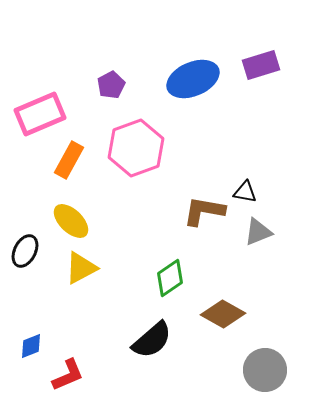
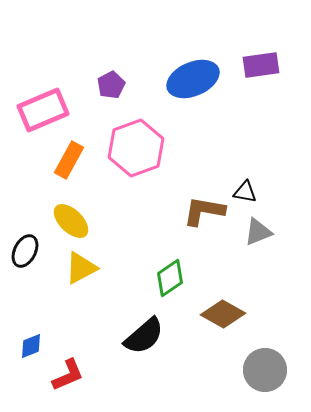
purple rectangle: rotated 9 degrees clockwise
pink rectangle: moved 3 px right, 4 px up
black semicircle: moved 8 px left, 4 px up
